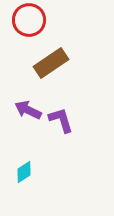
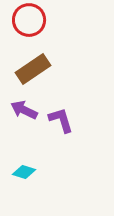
brown rectangle: moved 18 px left, 6 px down
purple arrow: moved 4 px left
cyan diamond: rotated 50 degrees clockwise
